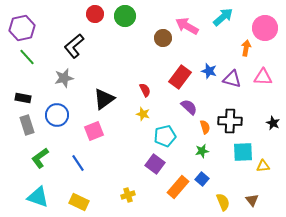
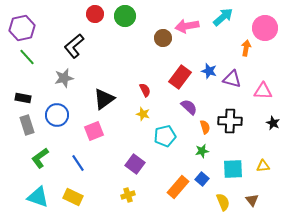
pink arrow: rotated 40 degrees counterclockwise
pink triangle: moved 14 px down
cyan square: moved 10 px left, 17 px down
purple square: moved 20 px left
yellow rectangle: moved 6 px left, 5 px up
